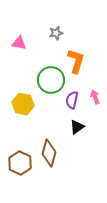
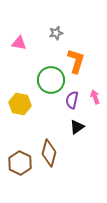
yellow hexagon: moved 3 px left
